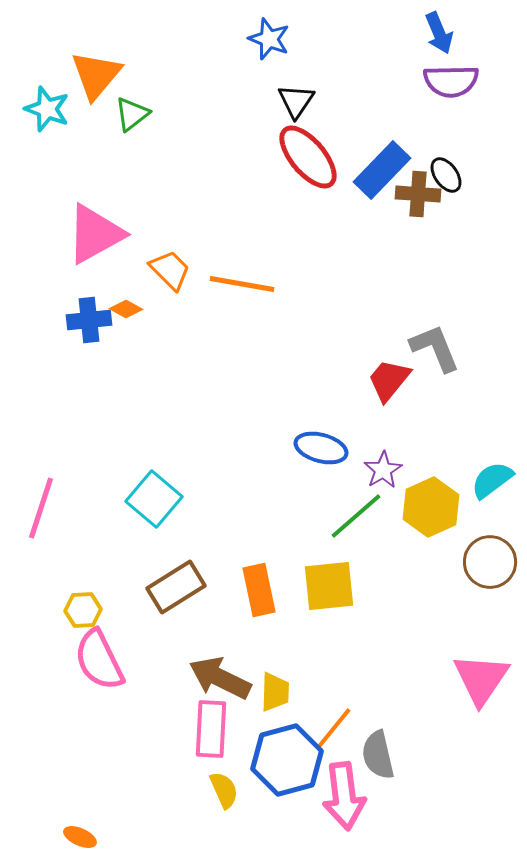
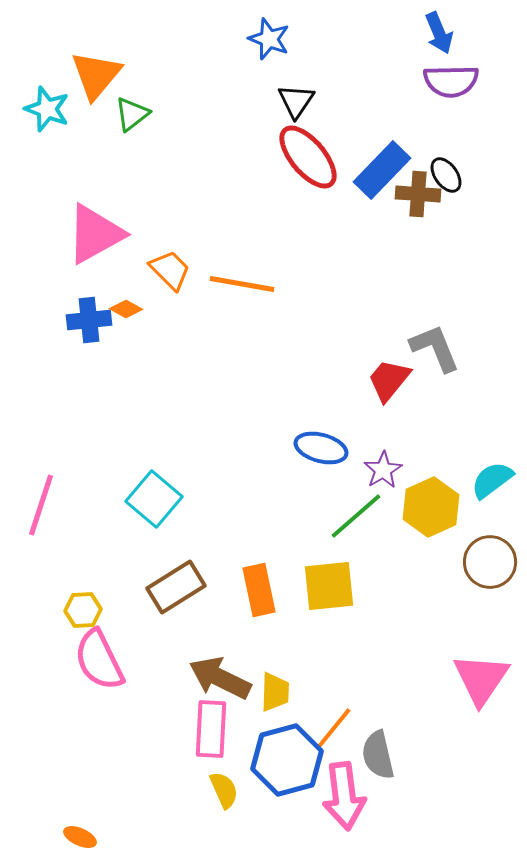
pink line at (41, 508): moved 3 px up
